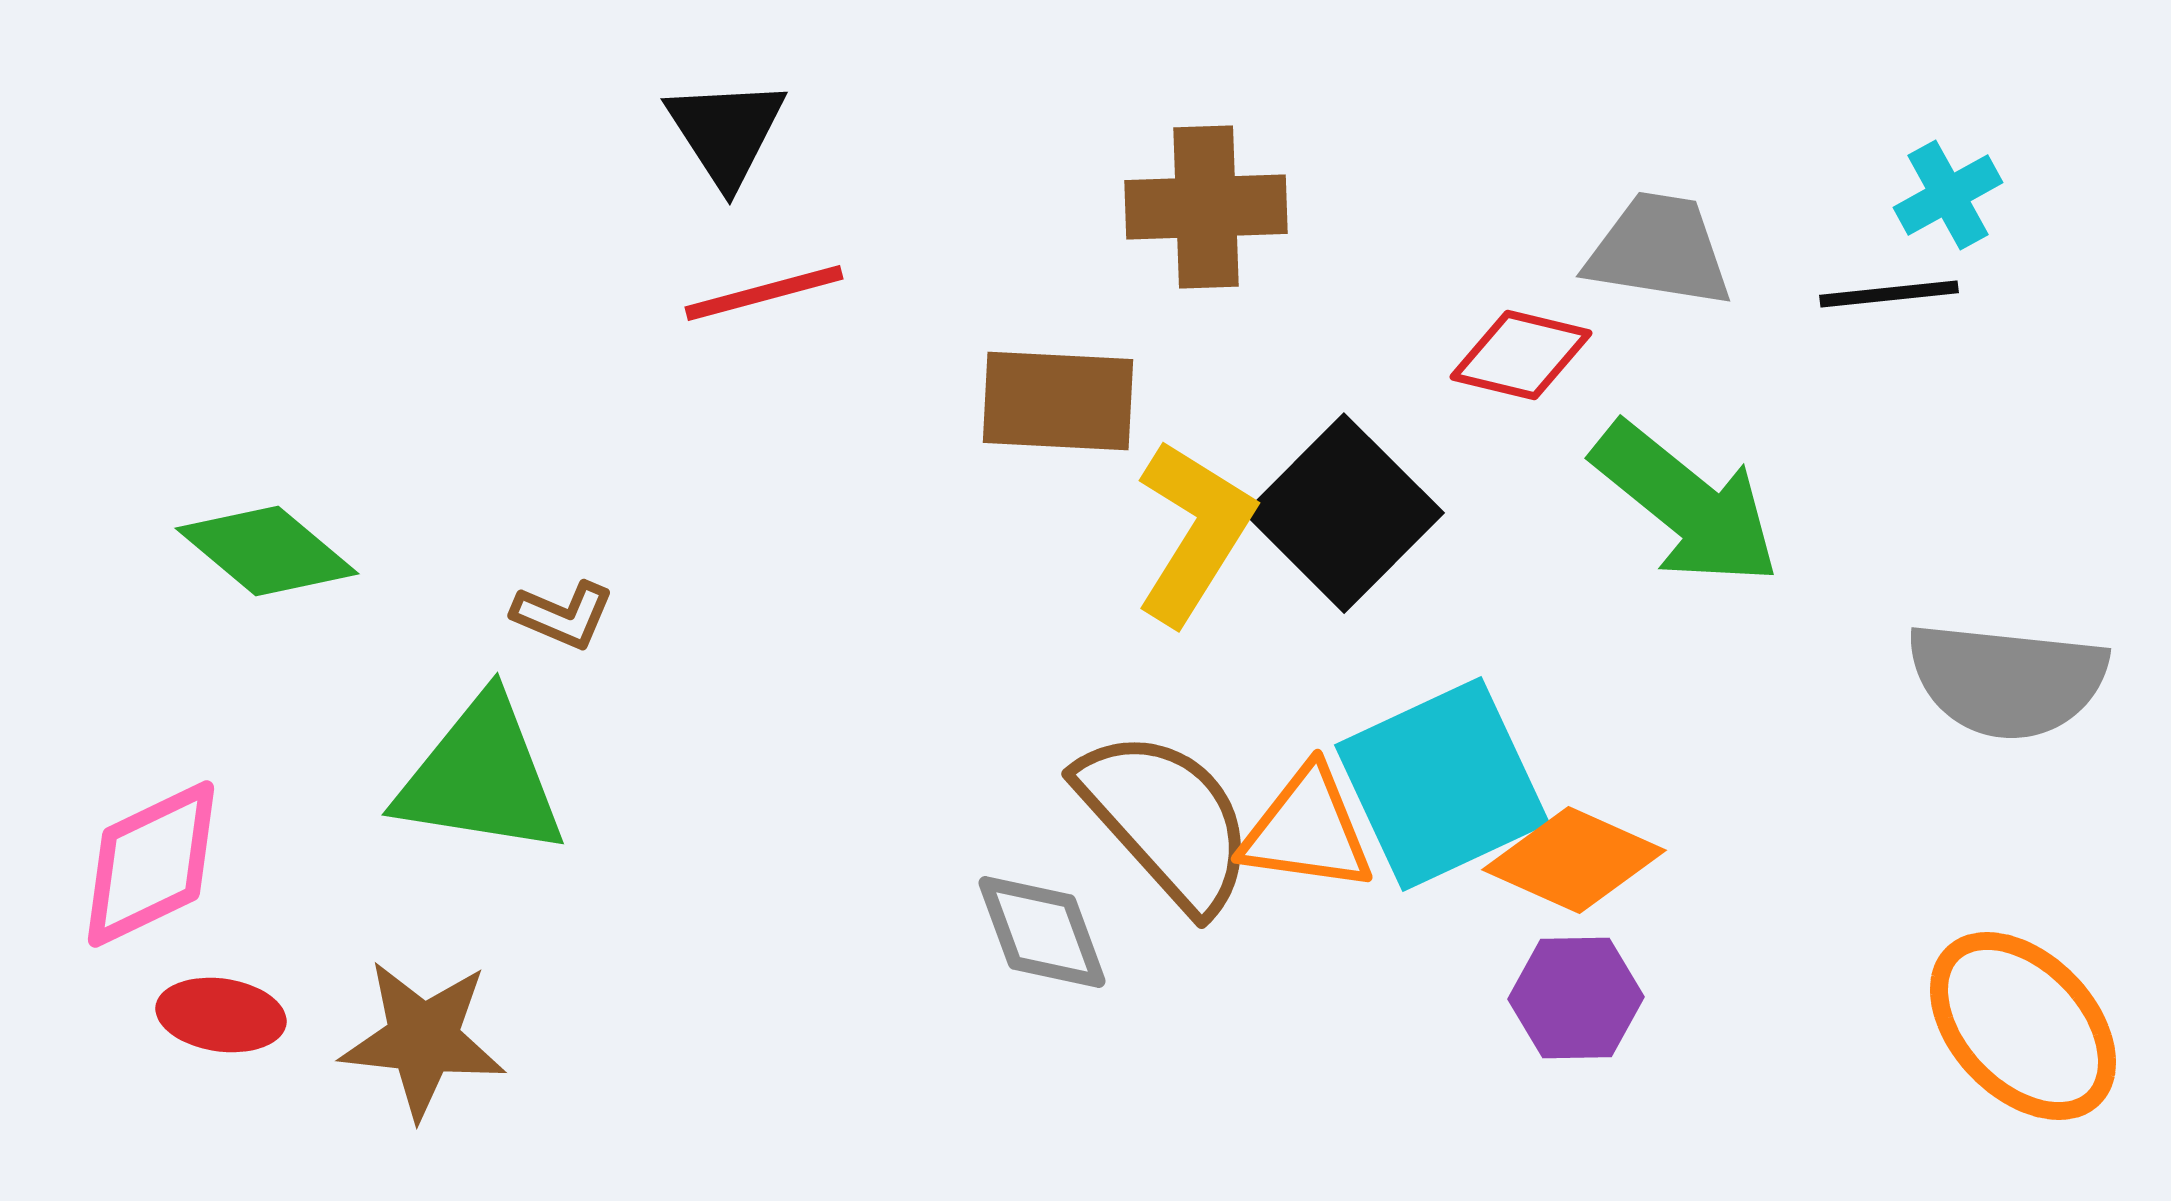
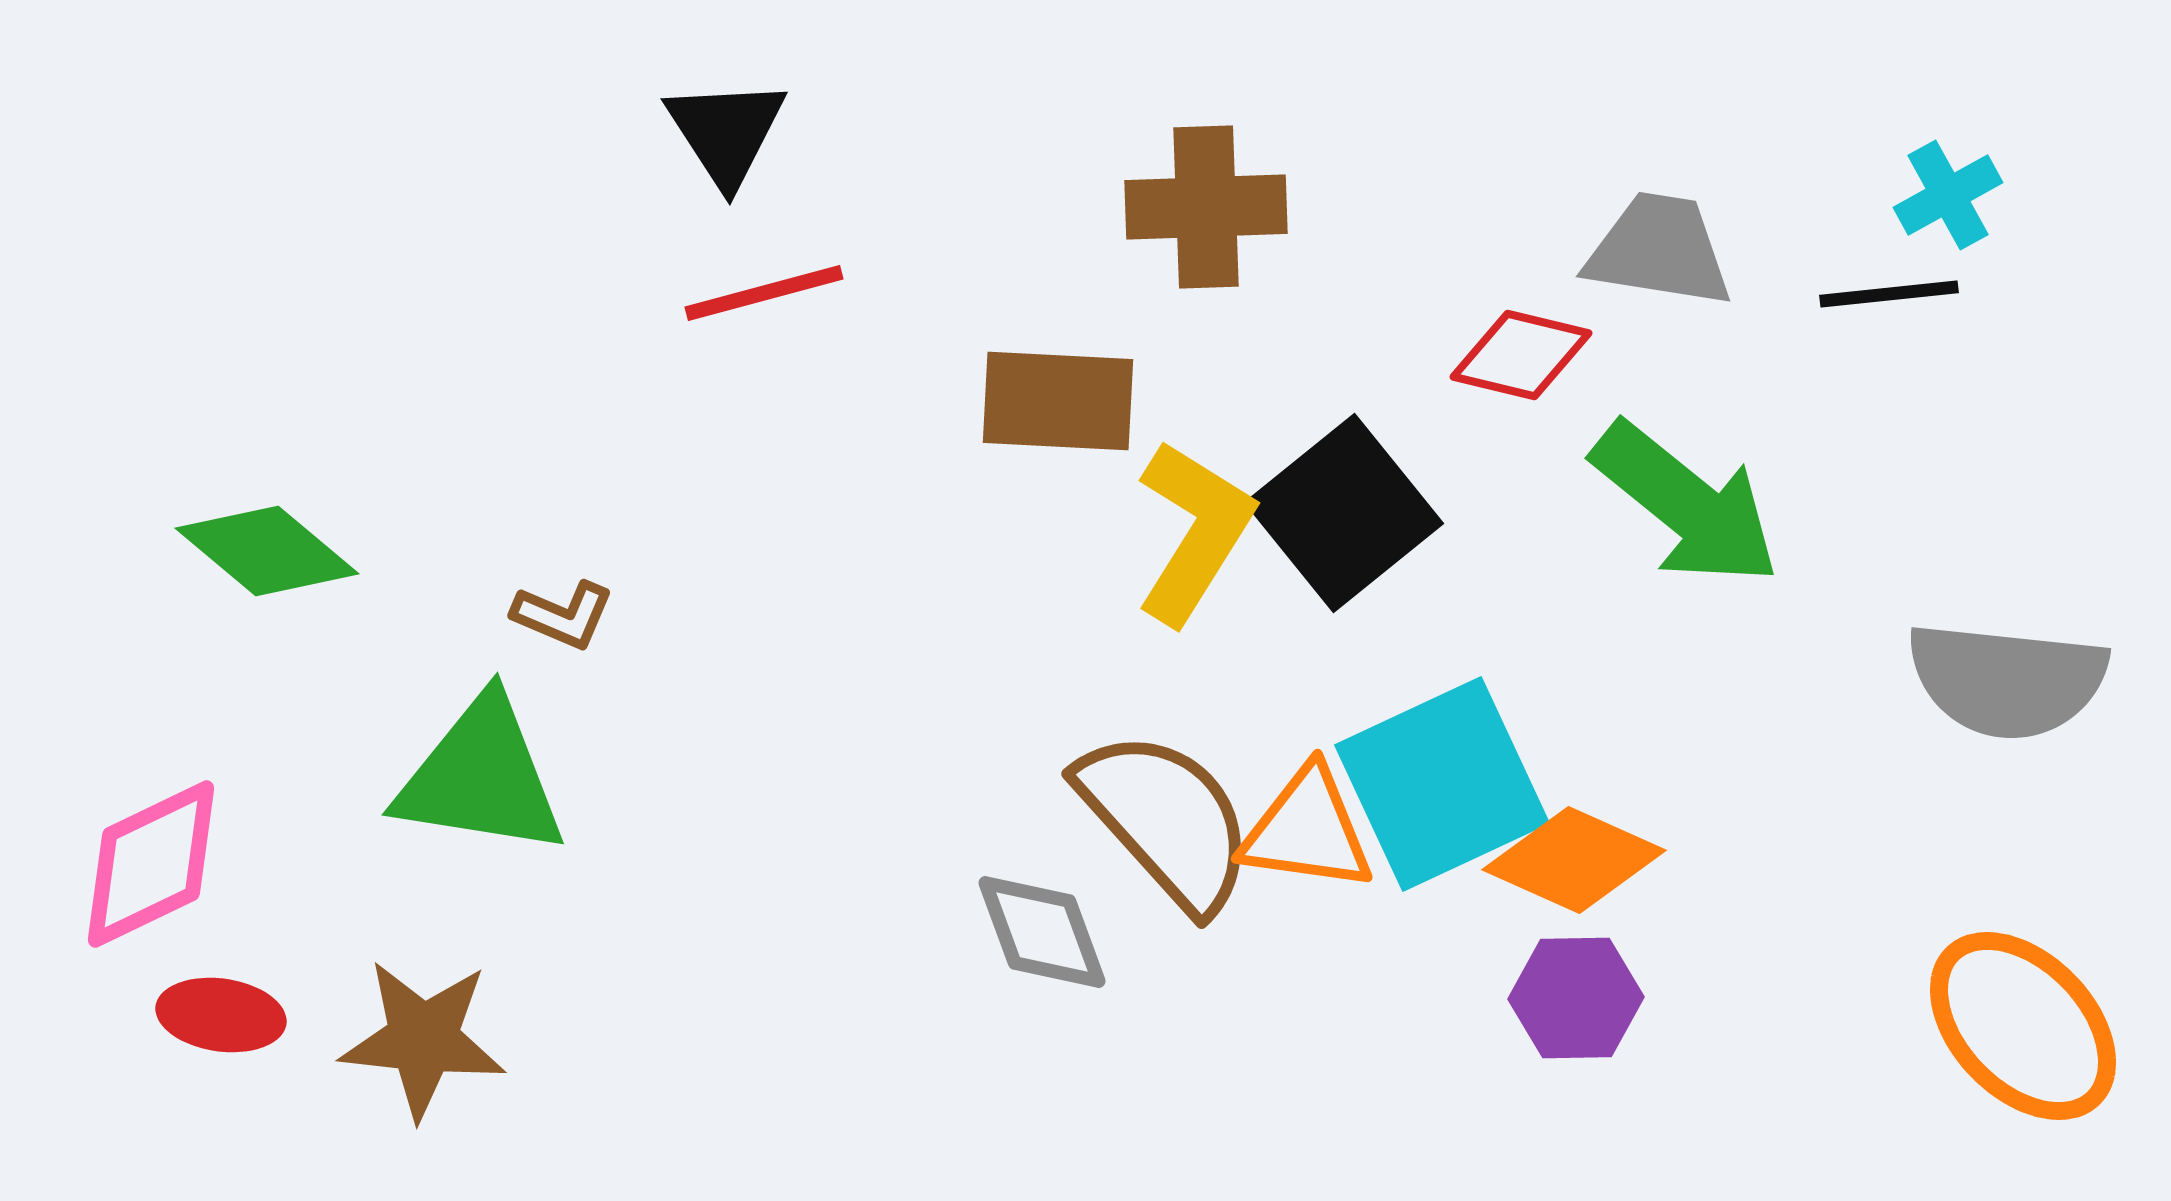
black square: rotated 6 degrees clockwise
